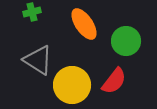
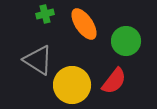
green cross: moved 13 px right, 2 px down
